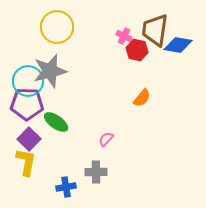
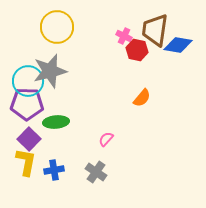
green ellipse: rotated 40 degrees counterclockwise
gray cross: rotated 35 degrees clockwise
blue cross: moved 12 px left, 17 px up
